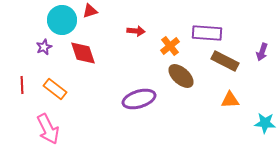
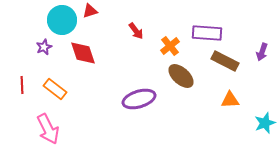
red arrow: rotated 48 degrees clockwise
cyan star: rotated 25 degrees counterclockwise
